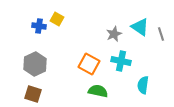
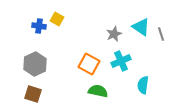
cyan triangle: moved 1 px right
cyan cross: rotated 36 degrees counterclockwise
